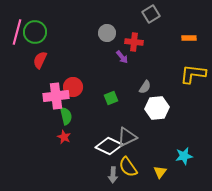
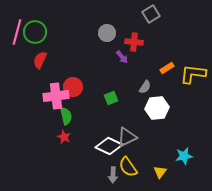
orange rectangle: moved 22 px left, 30 px down; rotated 32 degrees counterclockwise
